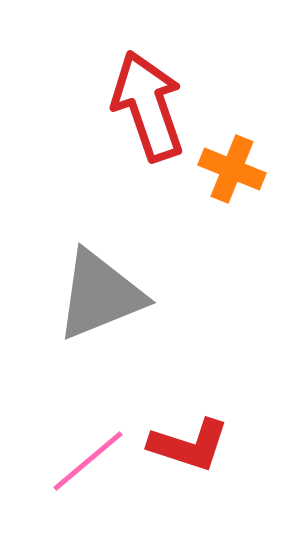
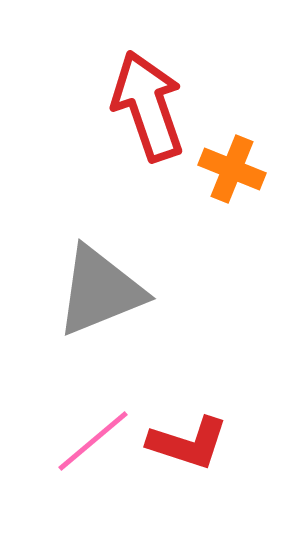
gray triangle: moved 4 px up
red L-shape: moved 1 px left, 2 px up
pink line: moved 5 px right, 20 px up
